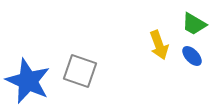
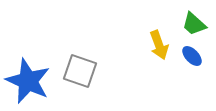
green trapezoid: rotated 12 degrees clockwise
